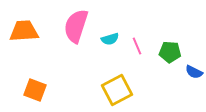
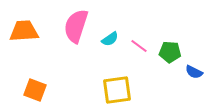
cyan semicircle: rotated 18 degrees counterclockwise
pink line: moved 2 px right; rotated 30 degrees counterclockwise
yellow square: rotated 20 degrees clockwise
